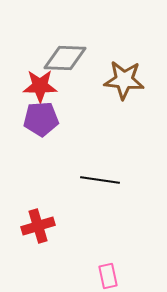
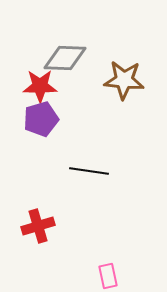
purple pentagon: rotated 12 degrees counterclockwise
black line: moved 11 px left, 9 px up
